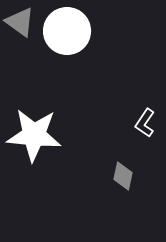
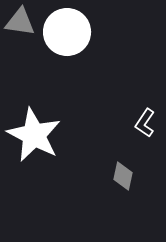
gray triangle: rotated 28 degrees counterclockwise
white circle: moved 1 px down
white star: rotated 22 degrees clockwise
